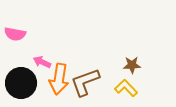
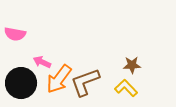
orange arrow: rotated 28 degrees clockwise
